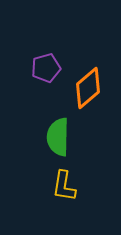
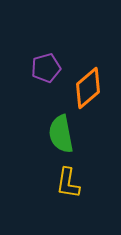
green semicircle: moved 3 px right, 3 px up; rotated 12 degrees counterclockwise
yellow L-shape: moved 4 px right, 3 px up
